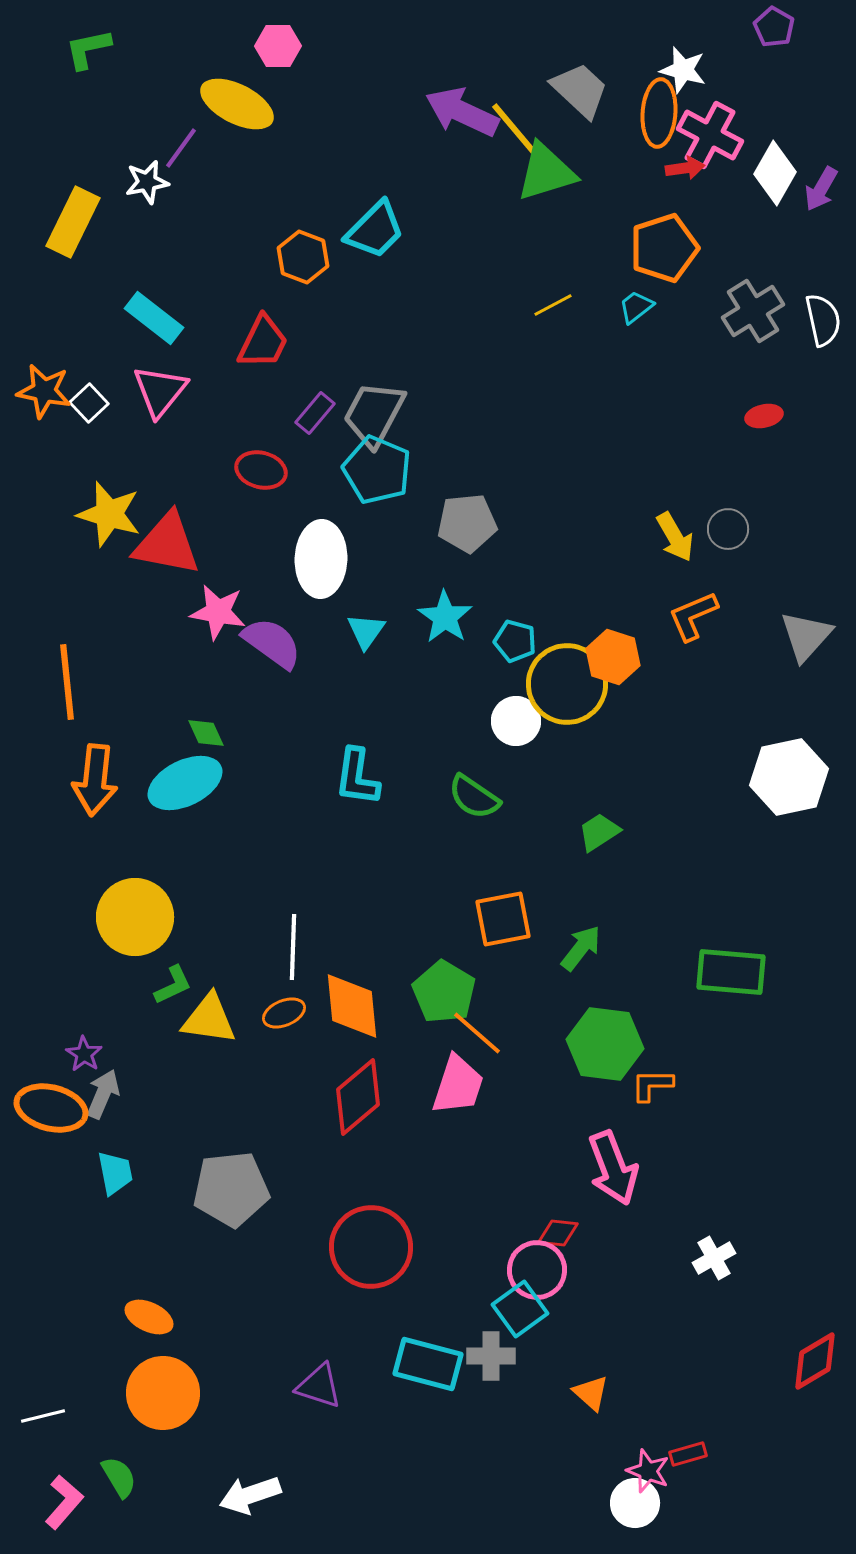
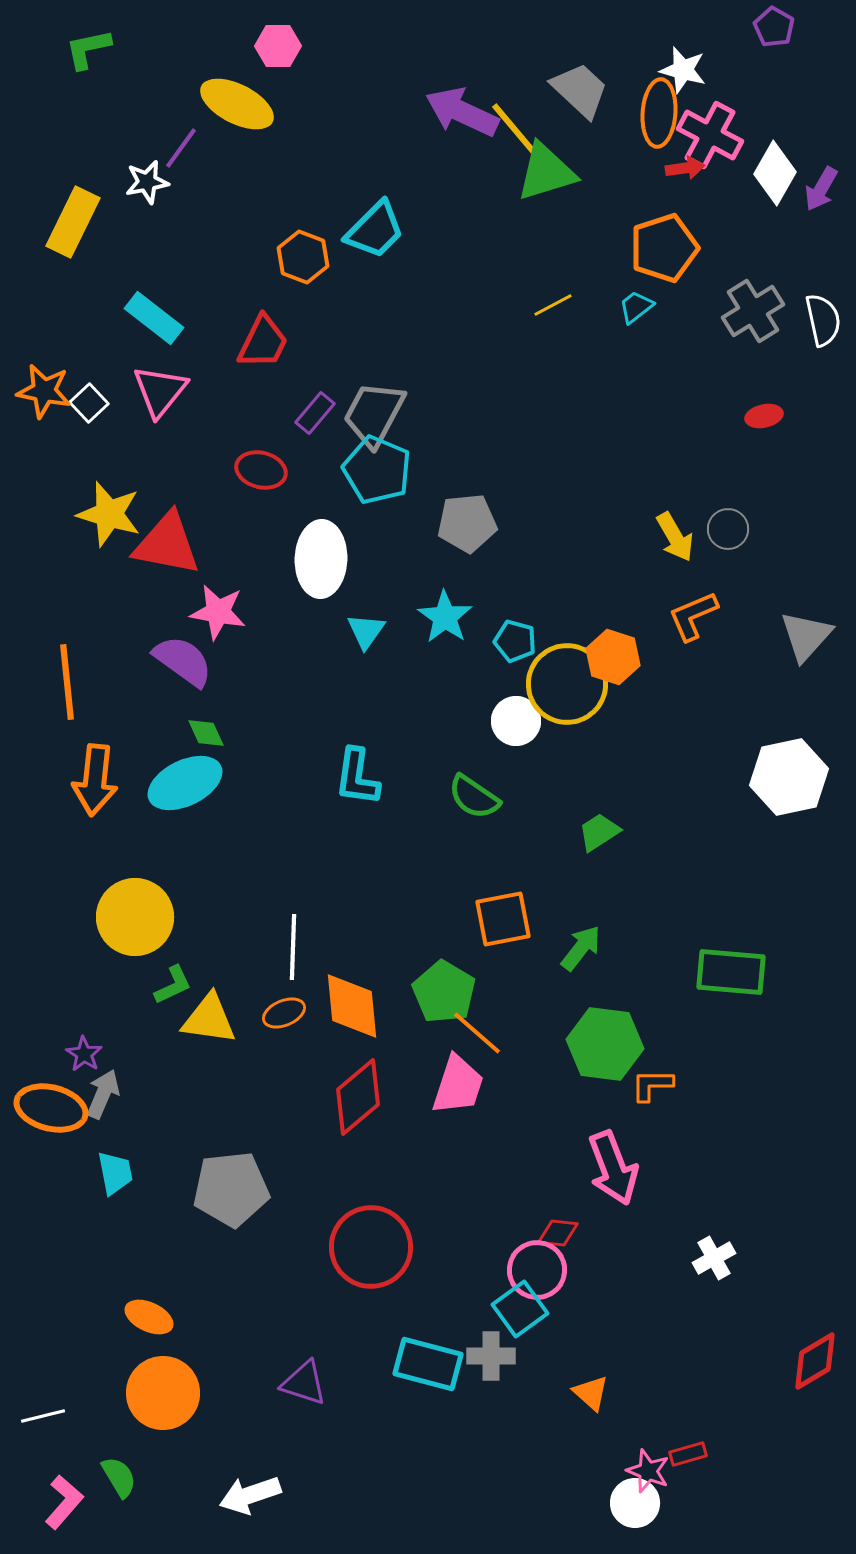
purple semicircle at (272, 643): moved 89 px left, 18 px down
purple triangle at (319, 1386): moved 15 px left, 3 px up
